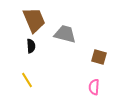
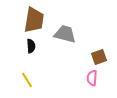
brown trapezoid: rotated 32 degrees clockwise
brown square: rotated 35 degrees counterclockwise
pink semicircle: moved 2 px left, 9 px up
